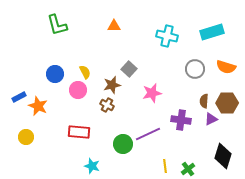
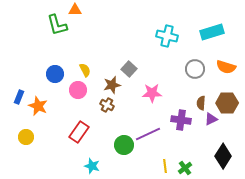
orange triangle: moved 39 px left, 16 px up
yellow semicircle: moved 2 px up
pink star: rotated 12 degrees clockwise
blue rectangle: rotated 40 degrees counterclockwise
brown semicircle: moved 3 px left, 2 px down
red rectangle: rotated 60 degrees counterclockwise
green circle: moved 1 px right, 1 px down
black diamond: rotated 15 degrees clockwise
green cross: moved 3 px left, 1 px up
